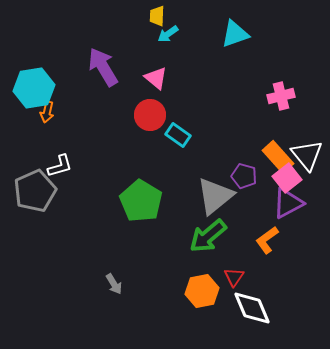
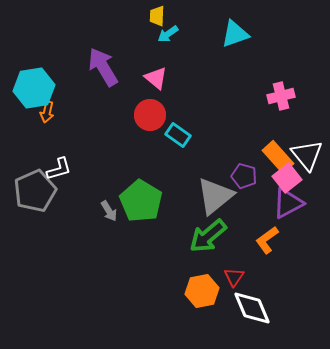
white L-shape: moved 1 px left, 3 px down
gray arrow: moved 5 px left, 73 px up
